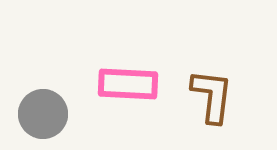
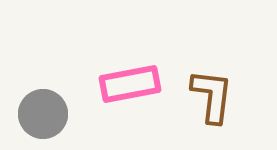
pink rectangle: moved 2 px right; rotated 14 degrees counterclockwise
